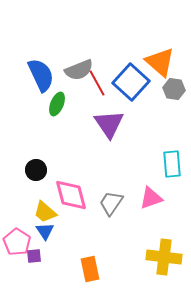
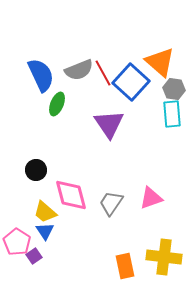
red line: moved 6 px right, 10 px up
cyan rectangle: moved 50 px up
purple square: rotated 28 degrees counterclockwise
orange rectangle: moved 35 px right, 3 px up
